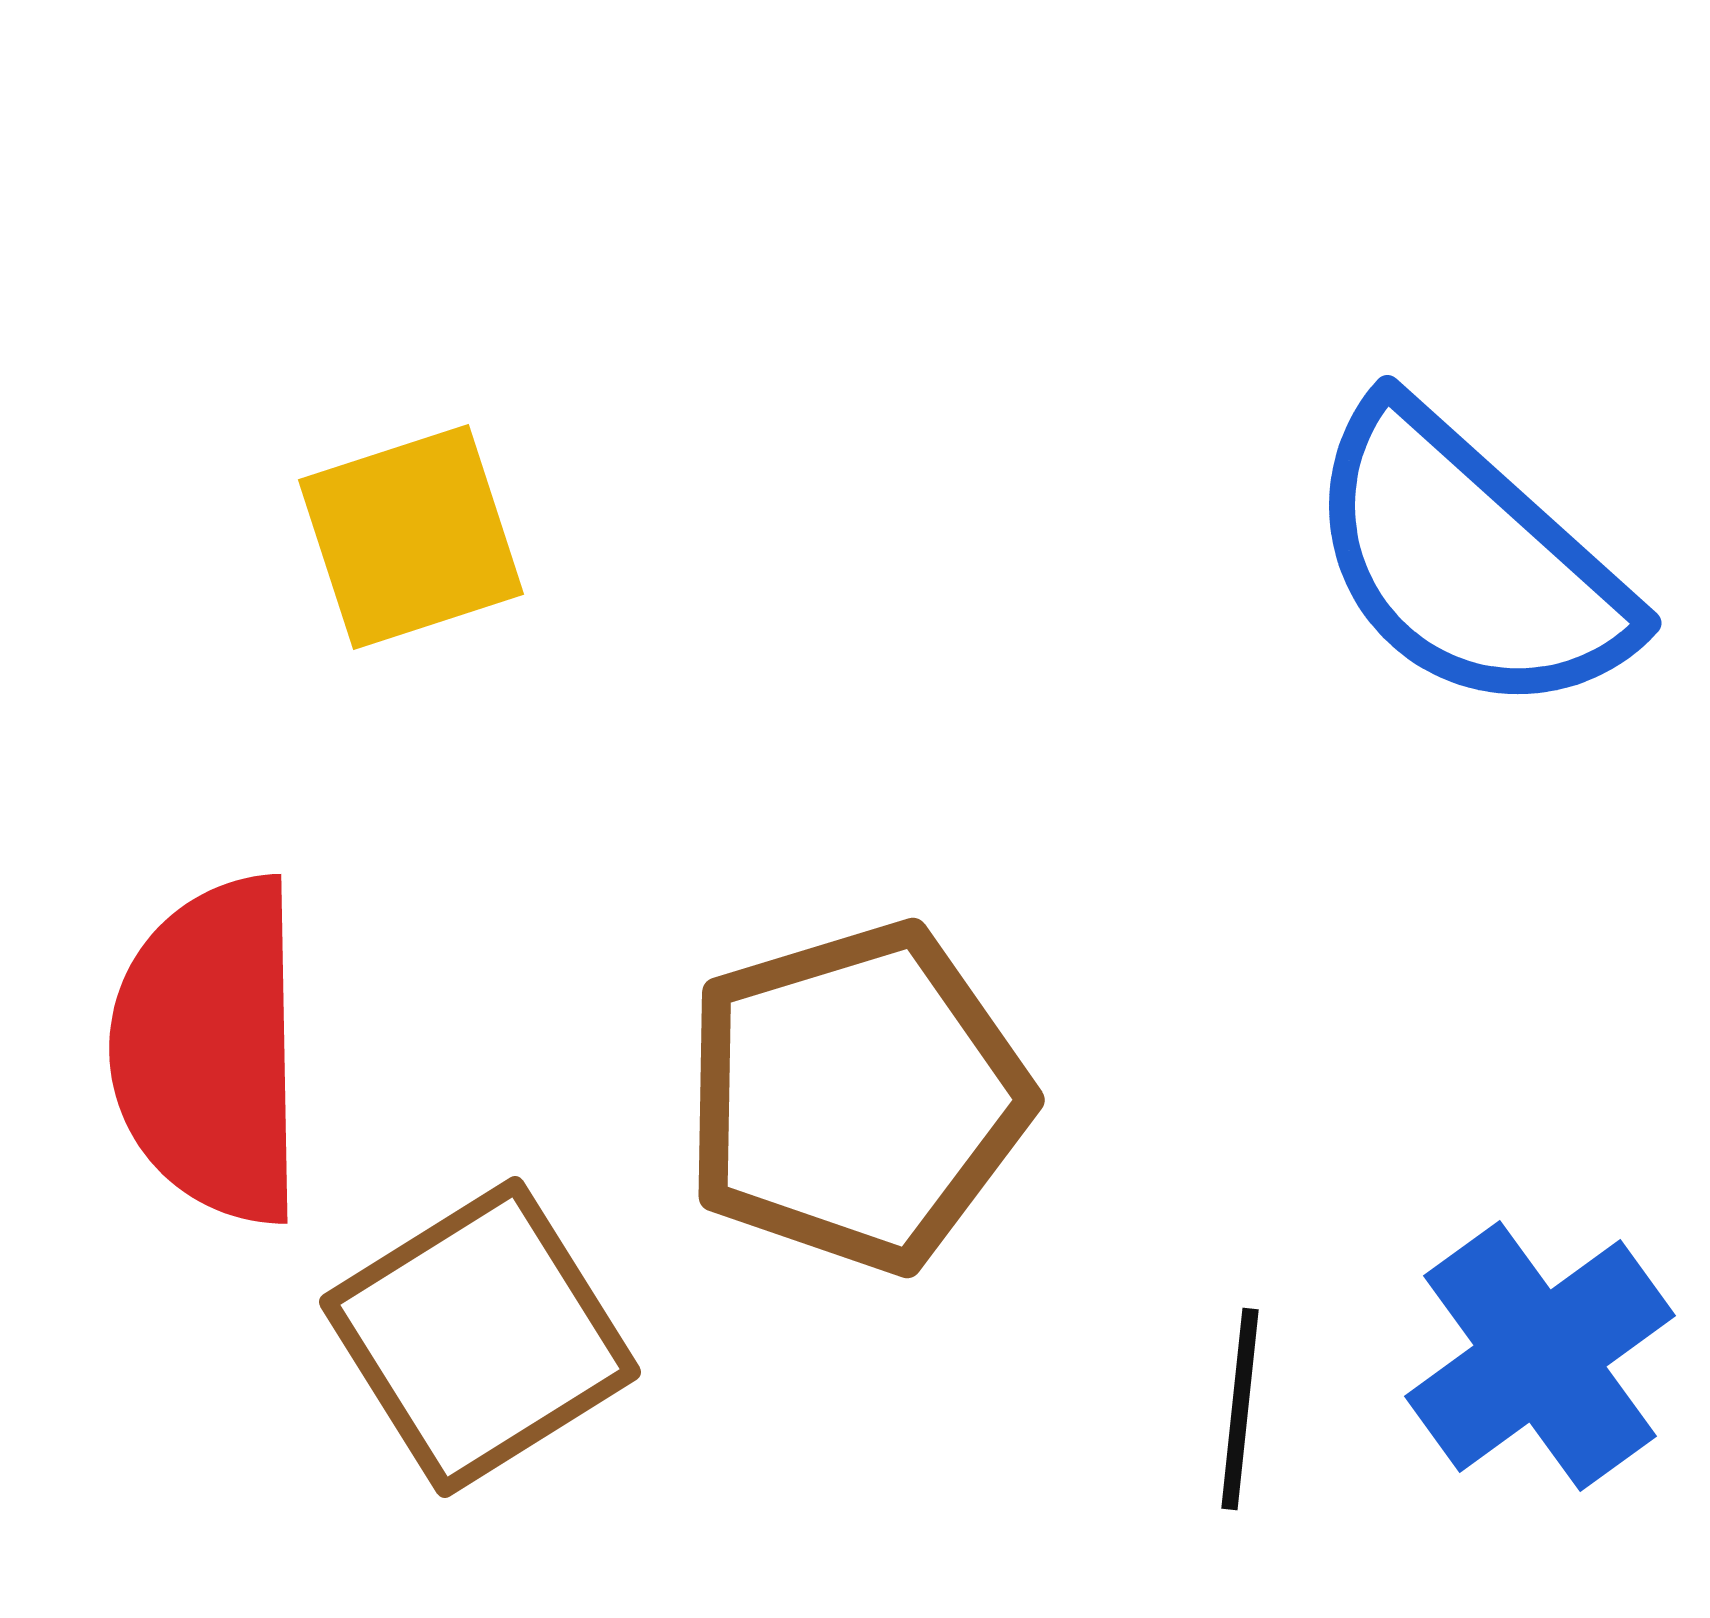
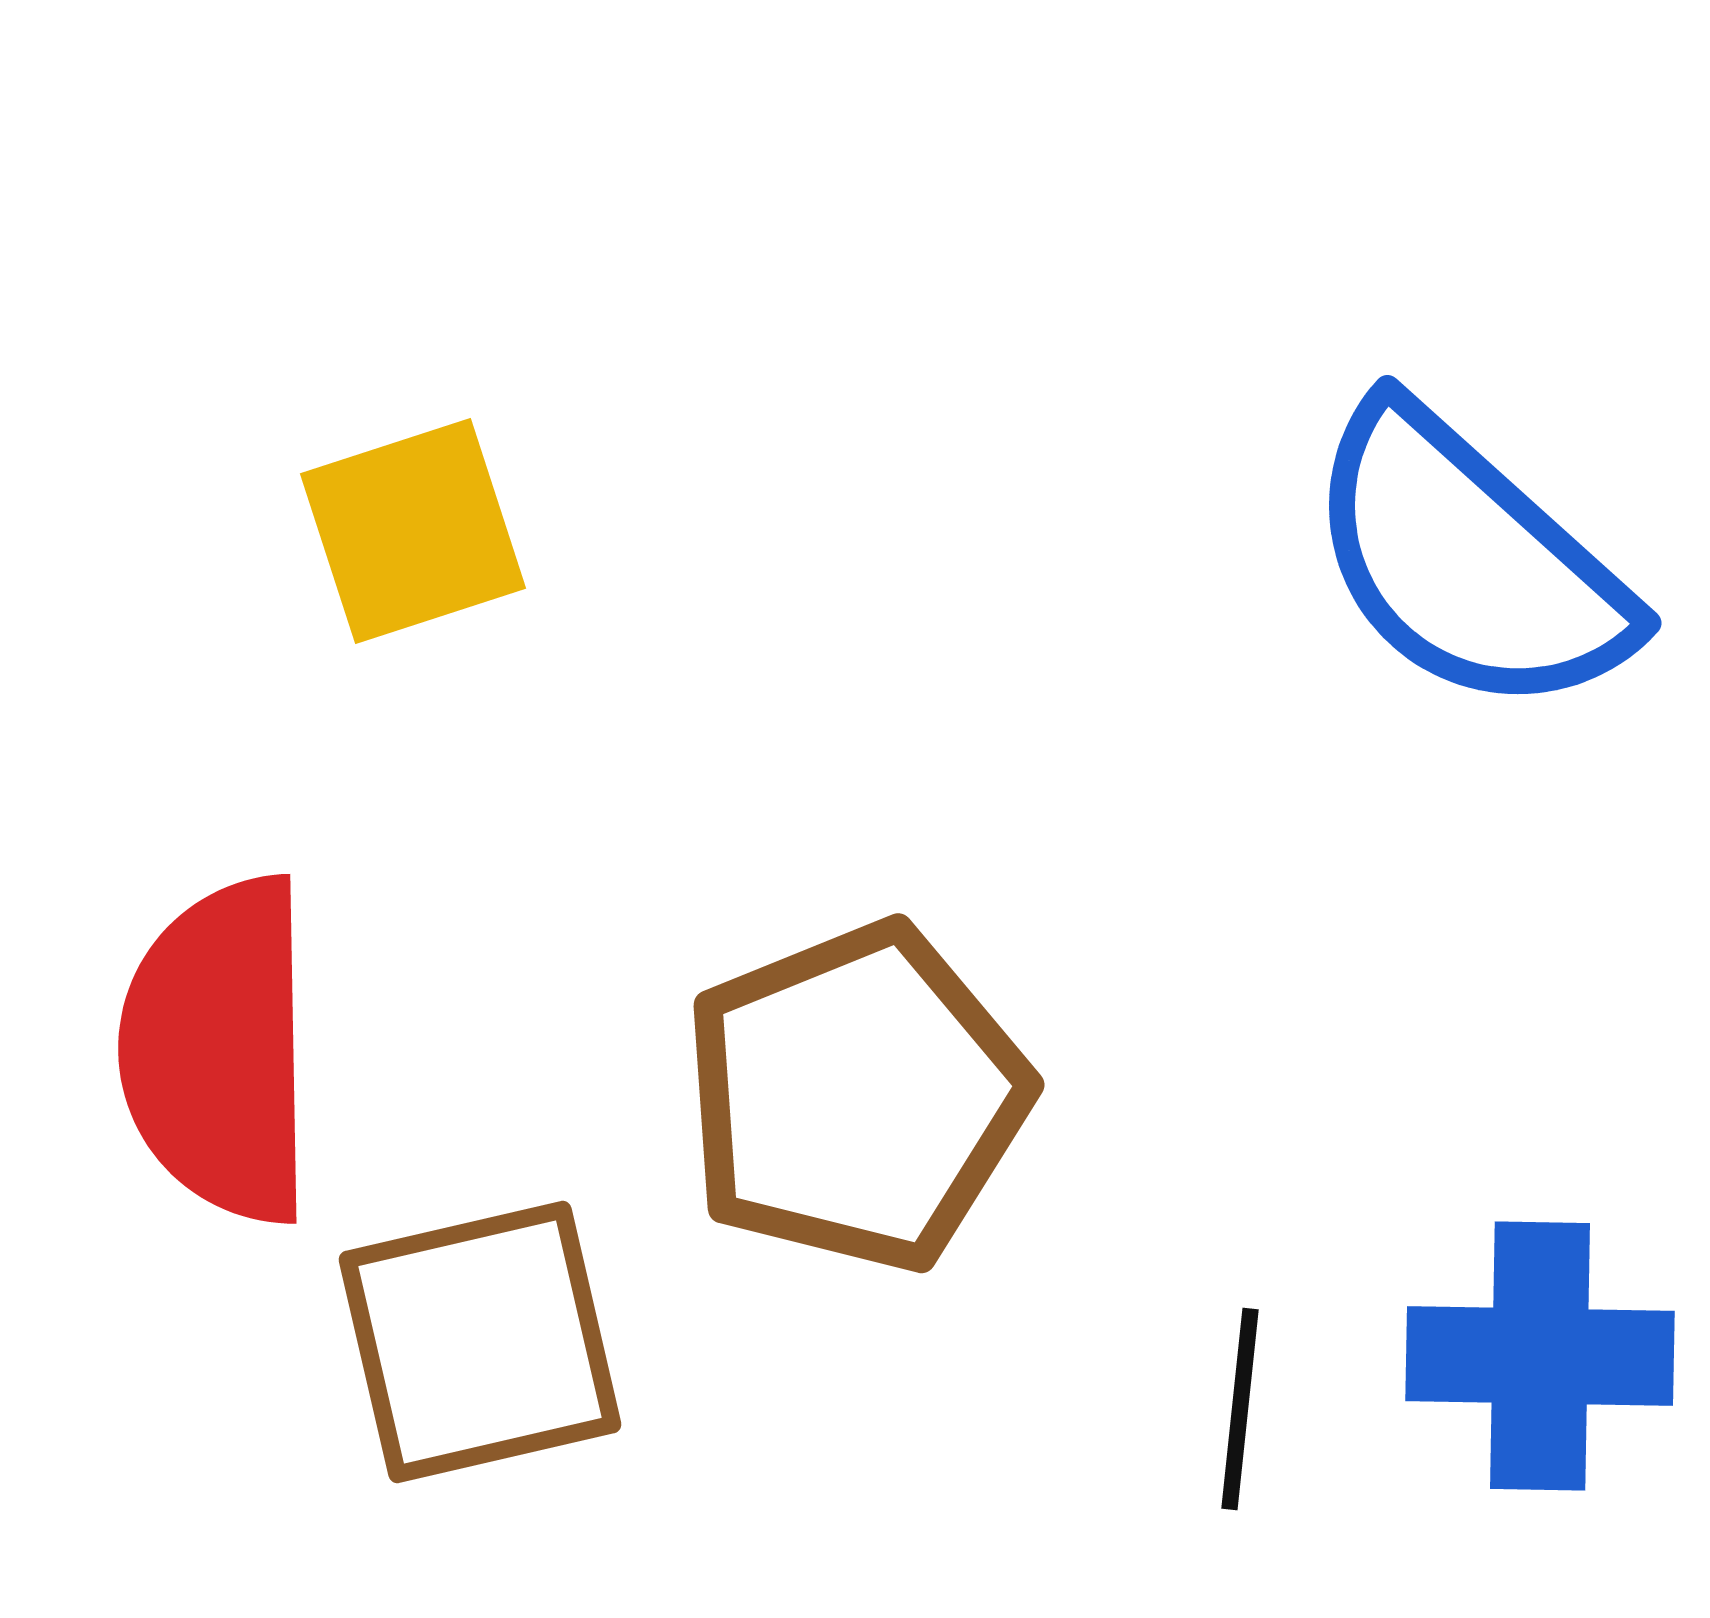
yellow square: moved 2 px right, 6 px up
red semicircle: moved 9 px right
brown pentagon: rotated 5 degrees counterclockwise
brown square: moved 5 px down; rotated 19 degrees clockwise
blue cross: rotated 37 degrees clockwise
